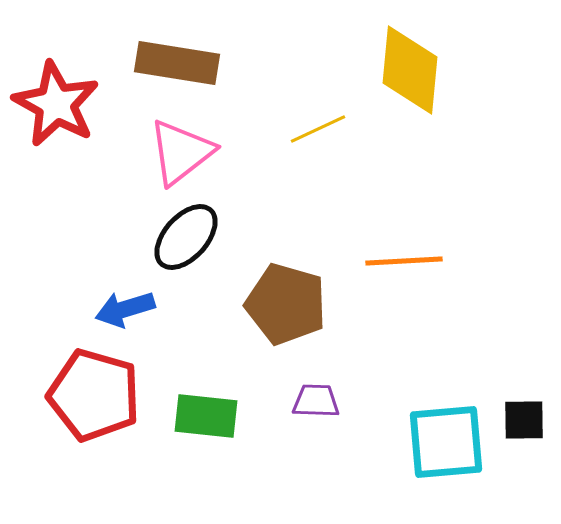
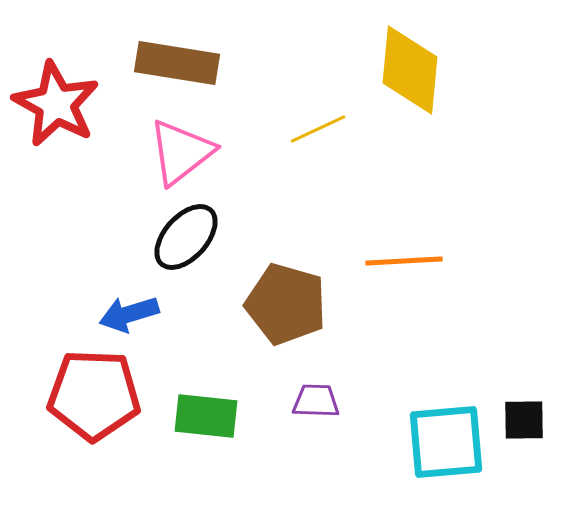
blue arrow: moved 4 px right, 5 px down
red pentagon: rotated 14 degrees counterclockwise
